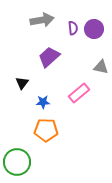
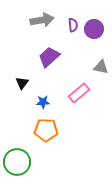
purple semicircle: moved 3 px up
